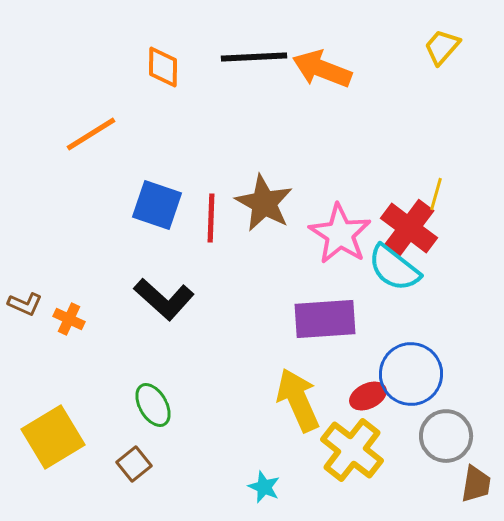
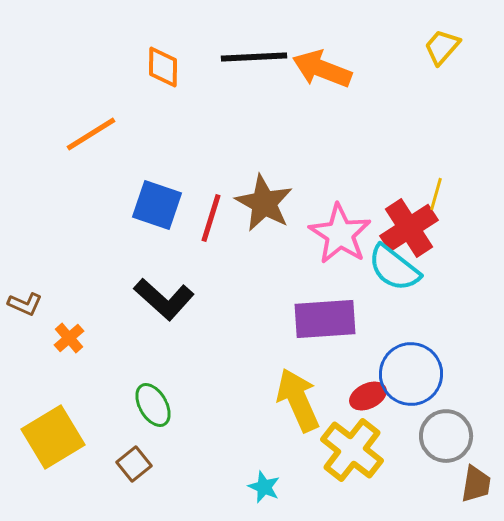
red line: rotated 15 degrees clockwise
red cross: rotated 20 degrees clockwise
orange cross: moved 19 px down; rotated 24 degrees clockwise
